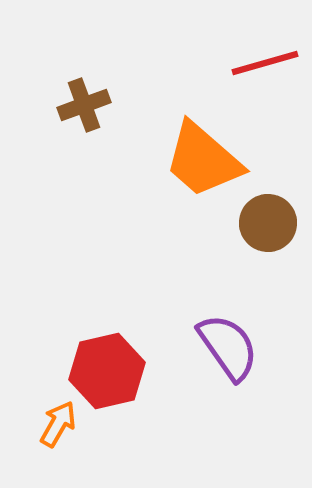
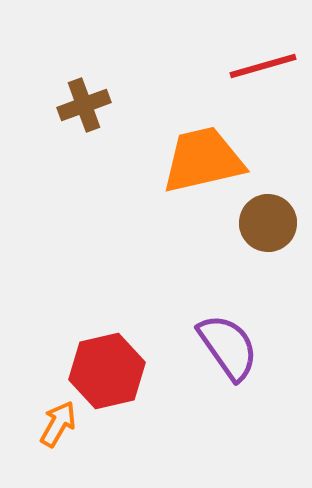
red line: moved 2 px left, 3 px down
orange trapezoid: rotated 126 degrees clockwise
